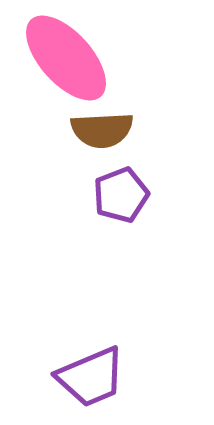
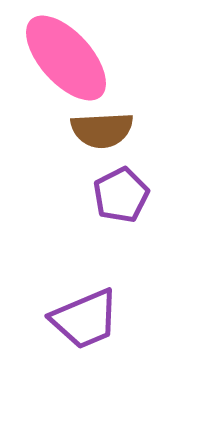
purple pentagon: rotated 6 degrees counterclockwise
purple trapezoid: moved 6 px left, 58 px up
